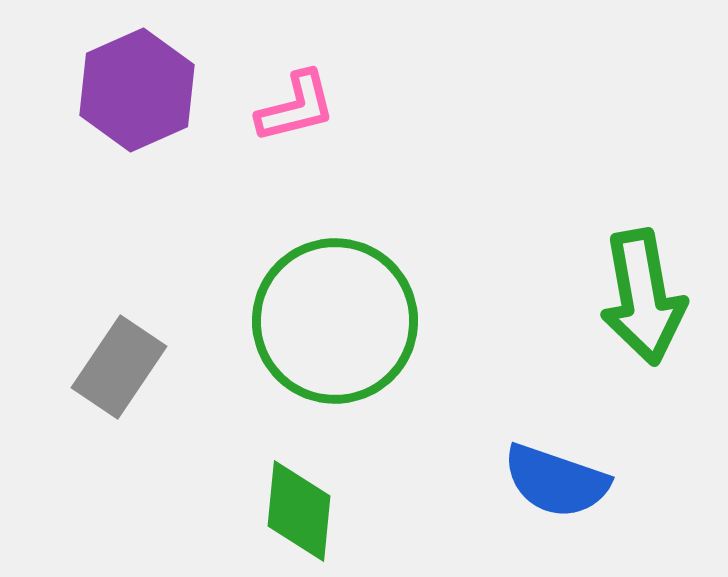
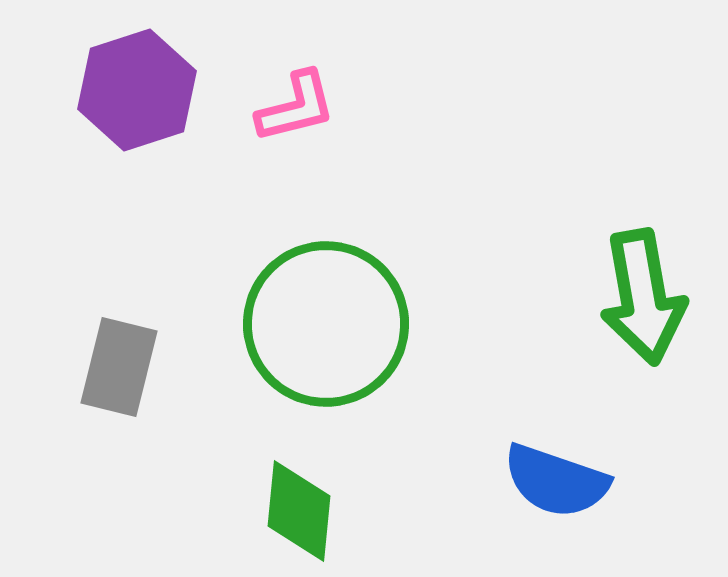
purple hexagon: rotated 6 degrees clockwise
green circle: moved 9 px left, 3 px down
gray rectangle: rotated 20 degrees counterclockwise
